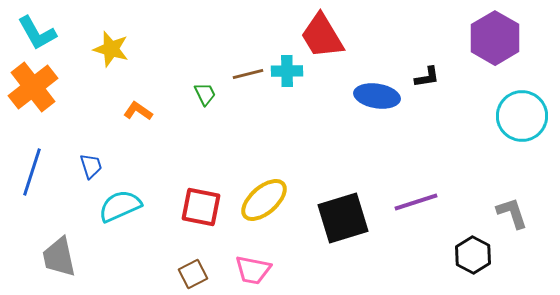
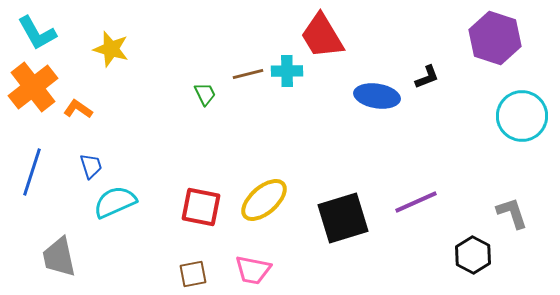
purple hexagon: rotated 12 degrees counterclockwise
black L-shape: rotated 12 degrees counterclockwise
orange L-shape: moved 60 px left, 2 px up
purple line: rotated 6 degrees counterclockwise
cyan semicircle: moved 5 px left, 4 px up
brown square: rotated 16 degrees clockwise
